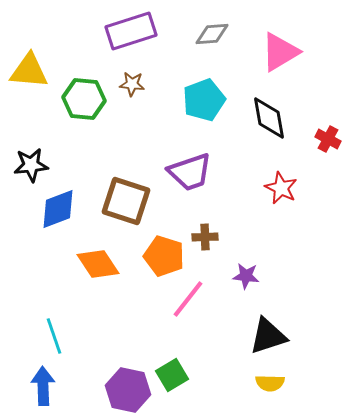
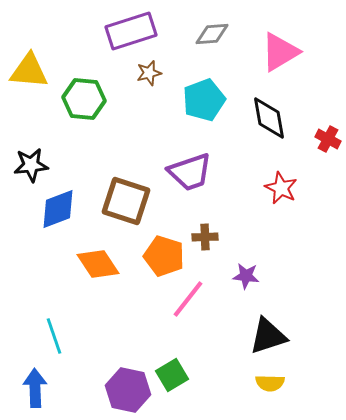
brown star: moved 17 px right, 11 px up; rotated 20 degrees counterclockwise
blue arrow: moved 8 px left, 2 px down
